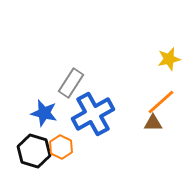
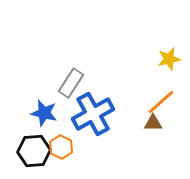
black hexagon: rotated 20 degrees counterclockwise
